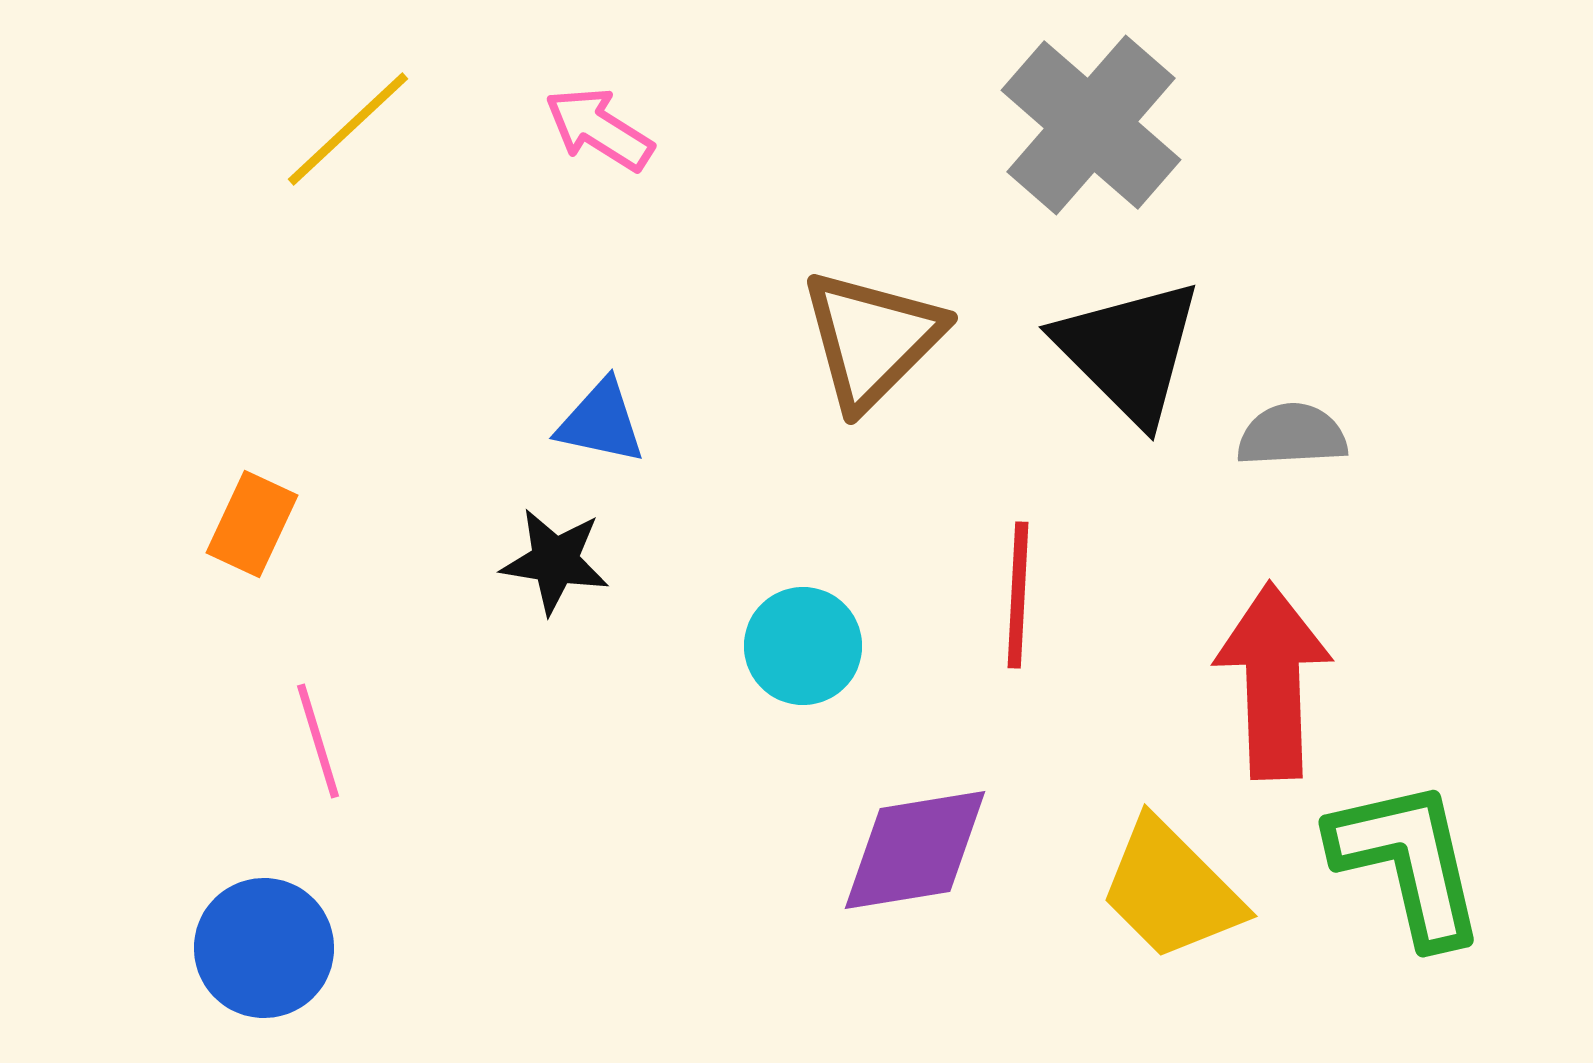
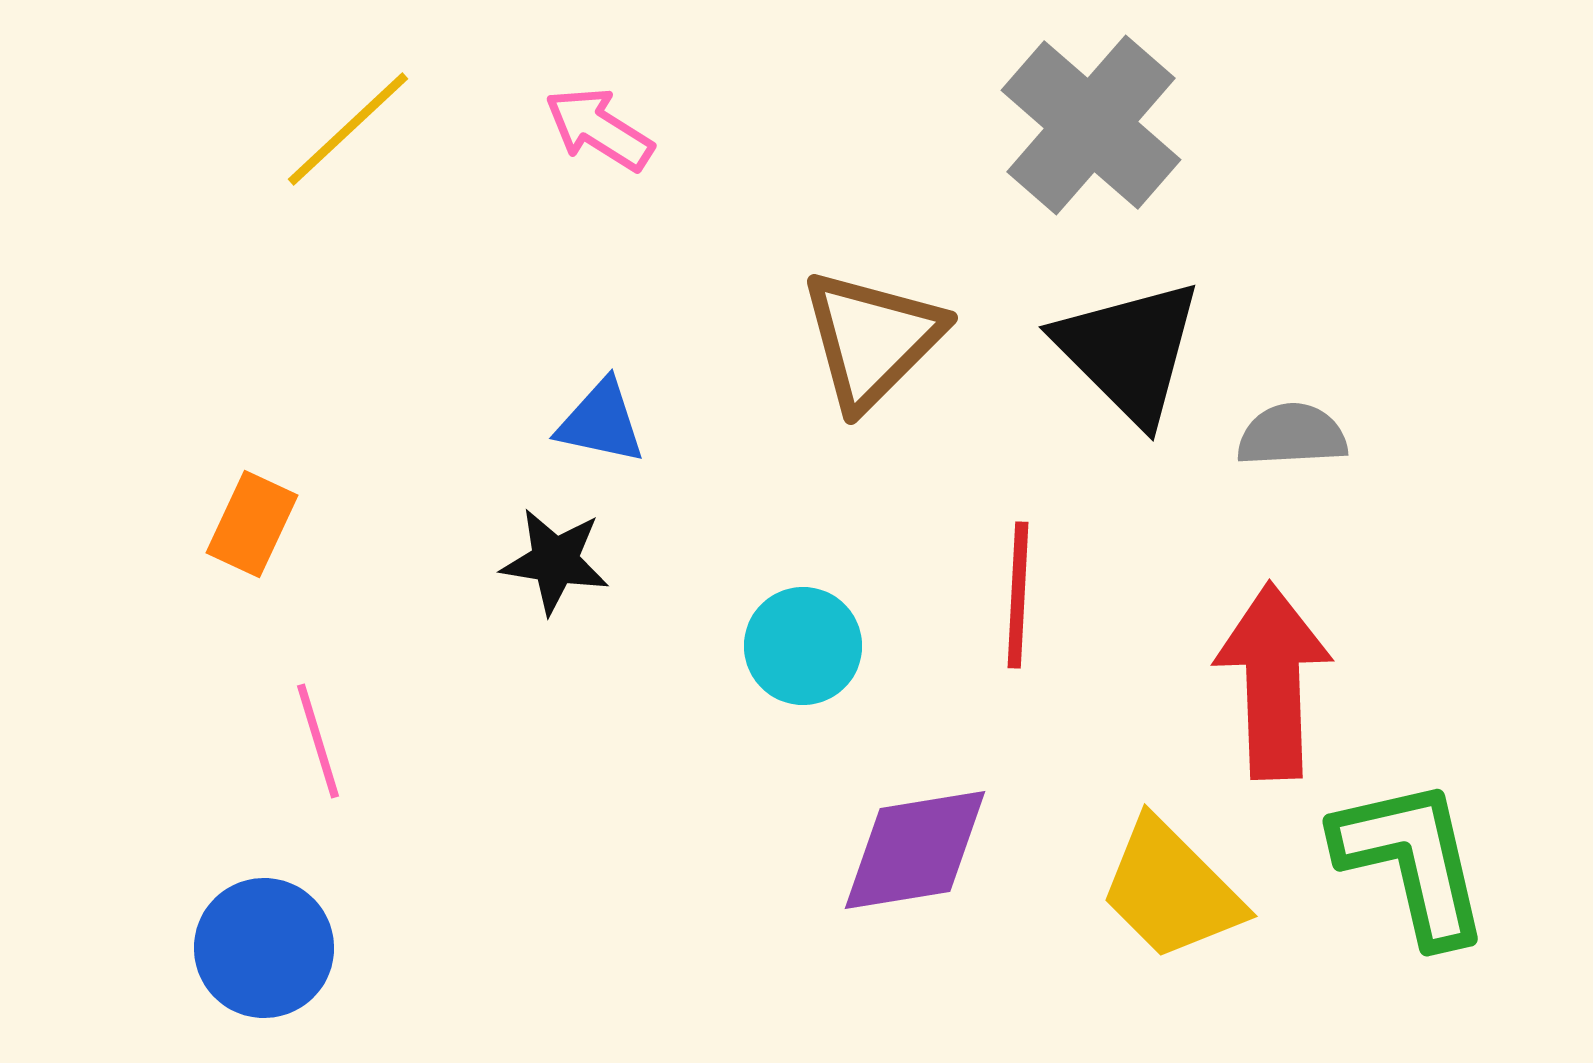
green L-shape: moved 4 px right, 1 px up
